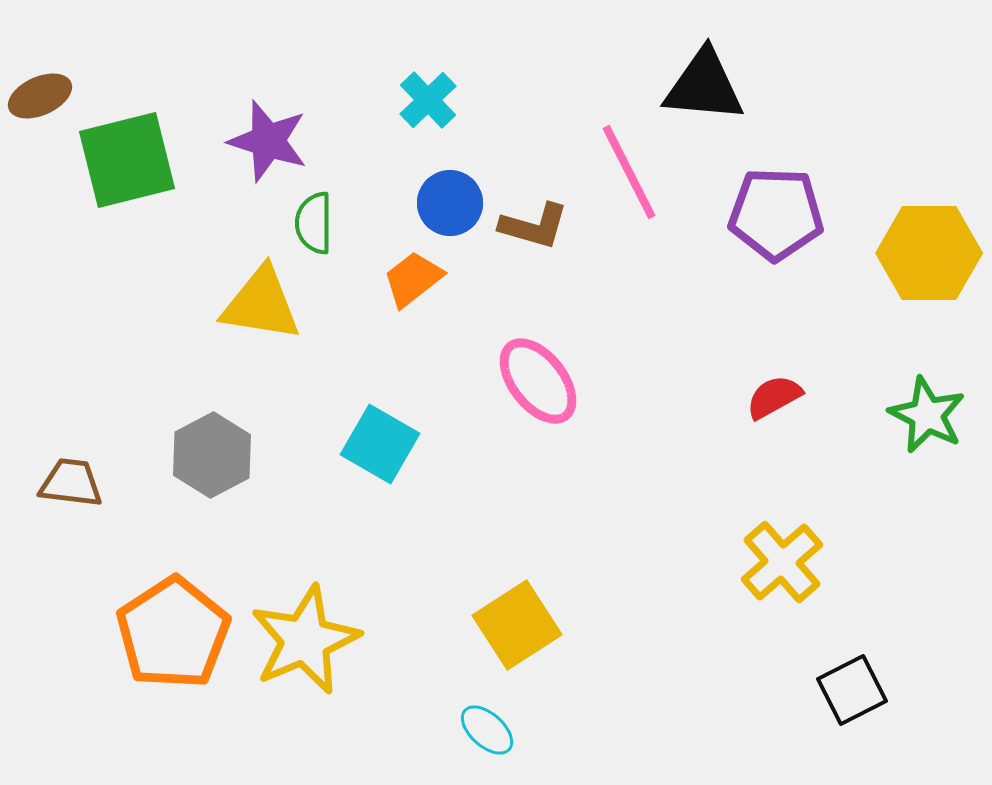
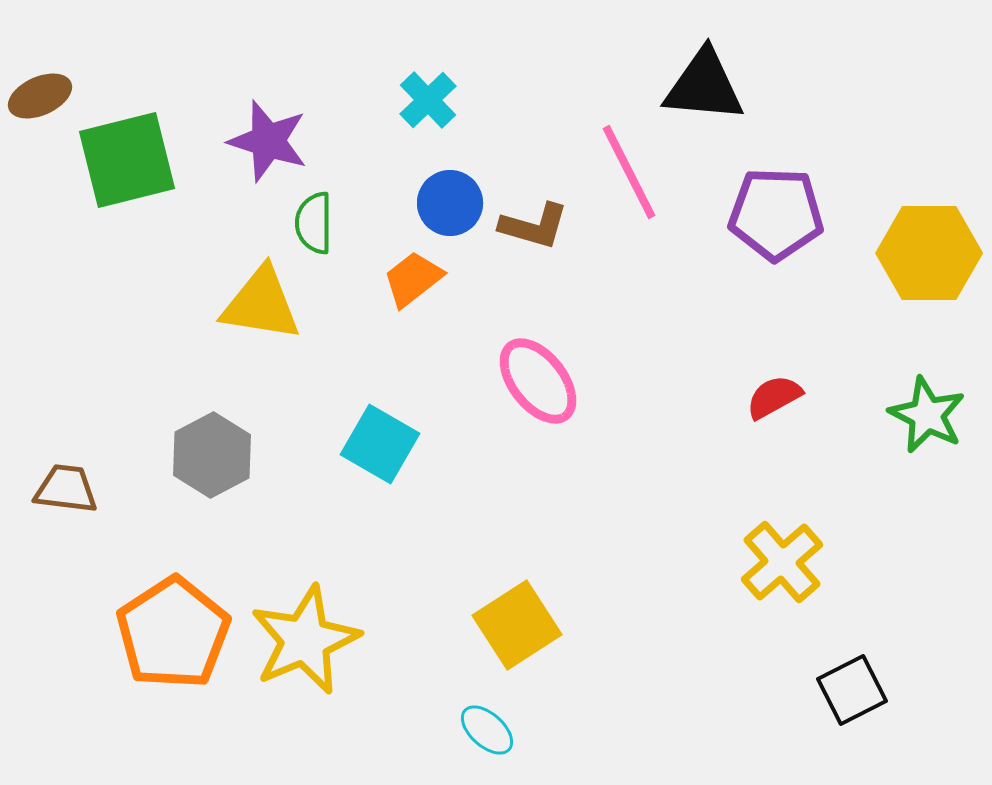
brown trapezoid: moved 5 px left, 6 px down
